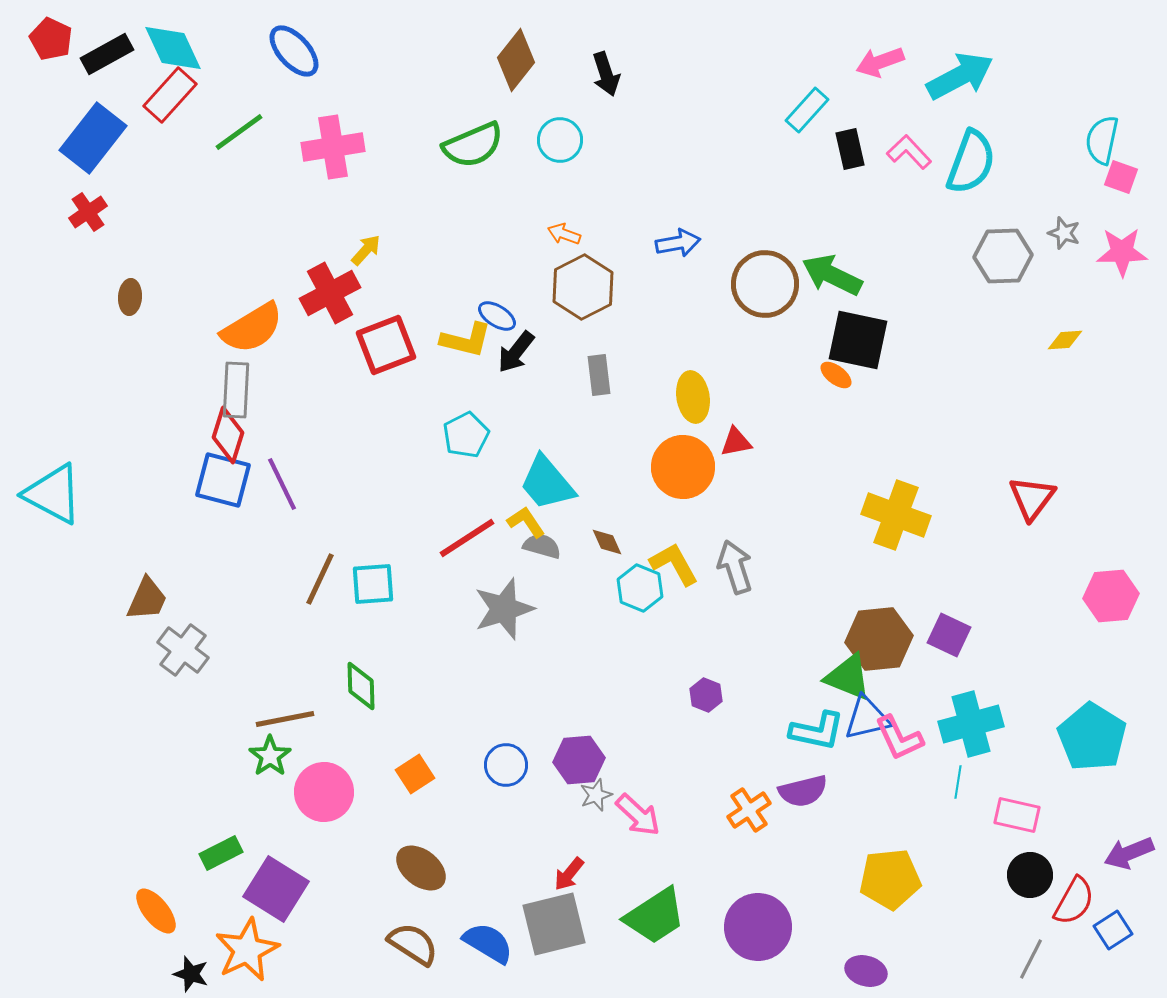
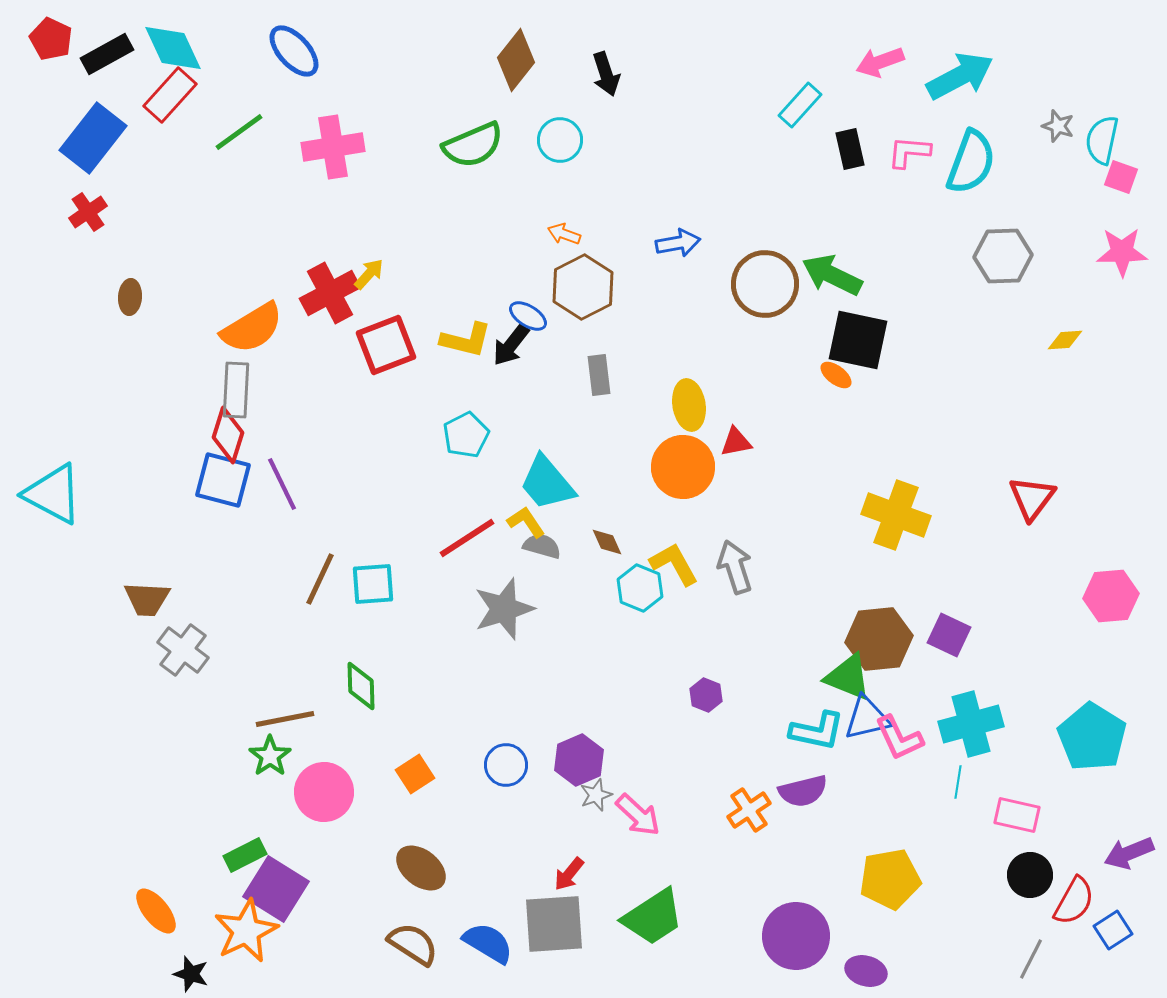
cyan rectangle at (807, 110): moved 7 px left, 5 px up
pink L-shape at (909, 152): rotated 42 degrees counterclockwise
gray star at (1064, 233): moved 6 px left, 107 px up
yellow arrow at (366, 250): moved 3 px right, 24 px down
blue ellipse at (497, 316): moved 31 px right
black arrow at (516, 352): moved 5 px left, 7 px up
yellow ellipse at (693, 397): moved 4 px left, 8 px down
brown trapezoid at (147, 599): rotated 69 degrees clockwise
purple hexagon at (579, 760): rotated 18 degrees counterclockwise
green rectangle at (221, 853): moved 24 px right, 2 px down
yellow pentagon at (890, 879): rotated 4 degrees counterclockwise
green trapezoid at (655, 916): moved 2 px left, 1 px down
gray square at (554, 924): rotated 10 degrees clockwise
purple circle at (758, 927): moved 38 px right, 9 px down
orange star at (247, 950): moved 1 px left, 19 px up
